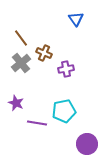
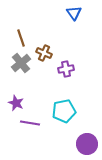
blue triangle: moved 2 px left, 6 px up
brown line: rotated 18 degrees clockwise
purple line: moved 7 px left
